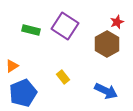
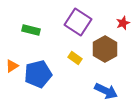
red star: moved 6 px right, 1 px down
purple square: moved 13 px right, 4 px up
brown hexagon: moved 2 px left, 5 px down
yellow rectangle: moved 12 px right, 19 px up; rotated 16 degrees counterclockwise
blue pentagon: moved 15 px right, 19 px up; rotated 8 degrees clockwise
